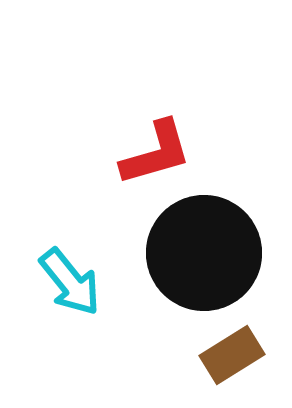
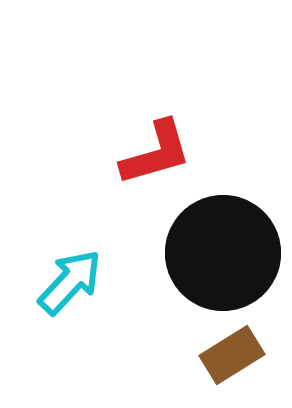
black circle: moved 19 px right
cyan arrow: rotated 98 degrees counterclockwise
